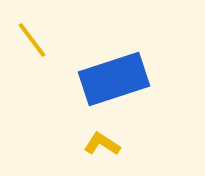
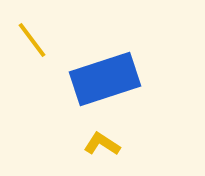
blue rectangle: moved 9 px left
